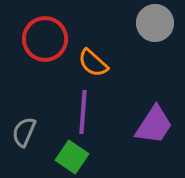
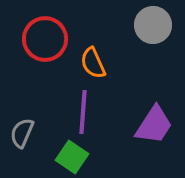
gray circle: moved 2 px left, 2 px down
orange semicircle: rotated 24 degrees clockwise
gray semicircle: moved 2 px left, 1 px down
